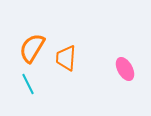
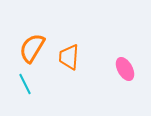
orange trapezoid: moved 3 px right, 1 px up
cyan line: moved 3 px left
